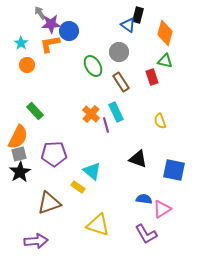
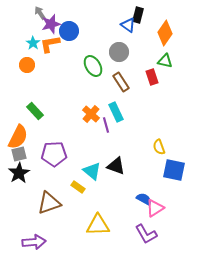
purple star: rotated 12 degrees counterclockwise
orange diamond: rotated 20 degrees clockwise
cyan star: moved 12 px right
yellow semicircle: moved 1 px left, 26 px down
black triangle: moved 22 px left, 7 px down
black star: moved 1 px left, 1 px down
blue semicircle: rotated 21 degrees clockwise
pink triangle: moved 7 px left, 1 px up
yellow triangle: rotated 20 degrees counterclockwise
purple arrow: moved 2 px left, 1 px down
